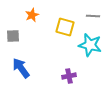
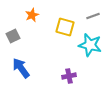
gray line: rotated 24 degrees counterclockwise
gray square: rotated 24 degrees counterclockwise
